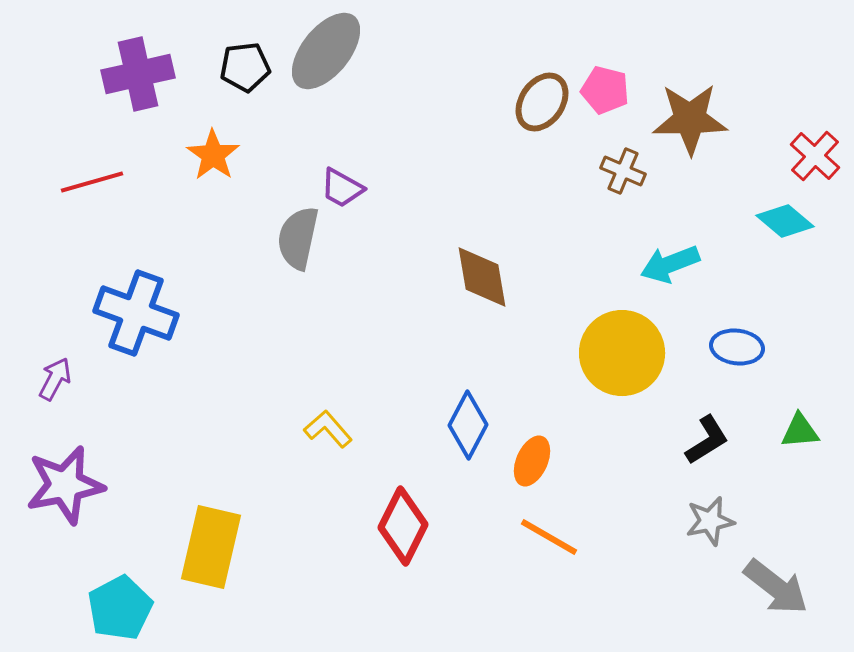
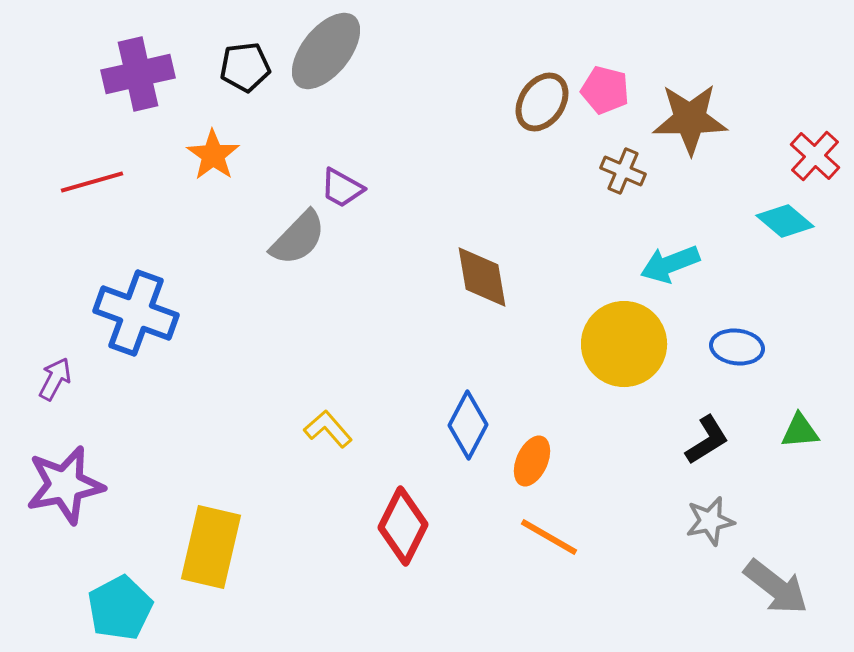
gray semicircle: rotated 148 degrees counterclockwise
yellow circle: moved 2 px right, 9 px up
